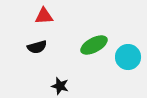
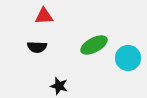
black semicircle: rotated 18 degrees clockwise
cyan circle: moved 1 px down
black star: moved 1 px left
